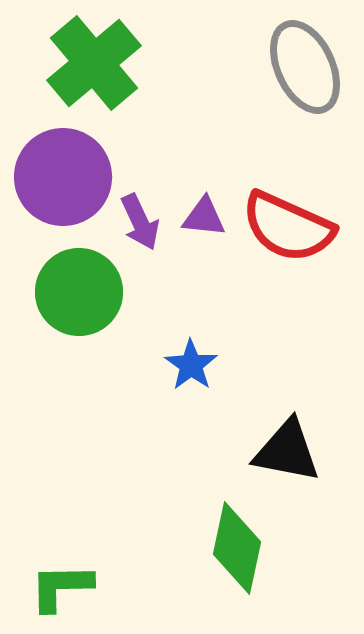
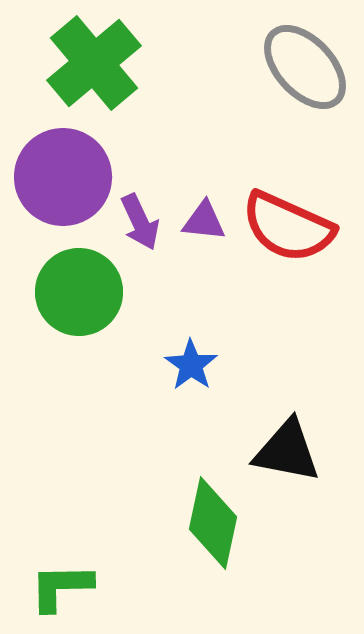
gray ellipse: rotated 18 degrees counterclockwise
purple triangle: moved 4 px down
green diamond: moved 24 px left, 25 px up
